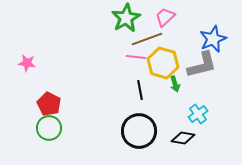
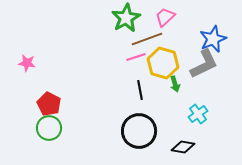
pink line: rotated 24 degrees counterclockwise
gray L-shape: moved 2 px right, 1 px up; rotated 12 degrees counterclockwise
black diamond: moved 9 px down
